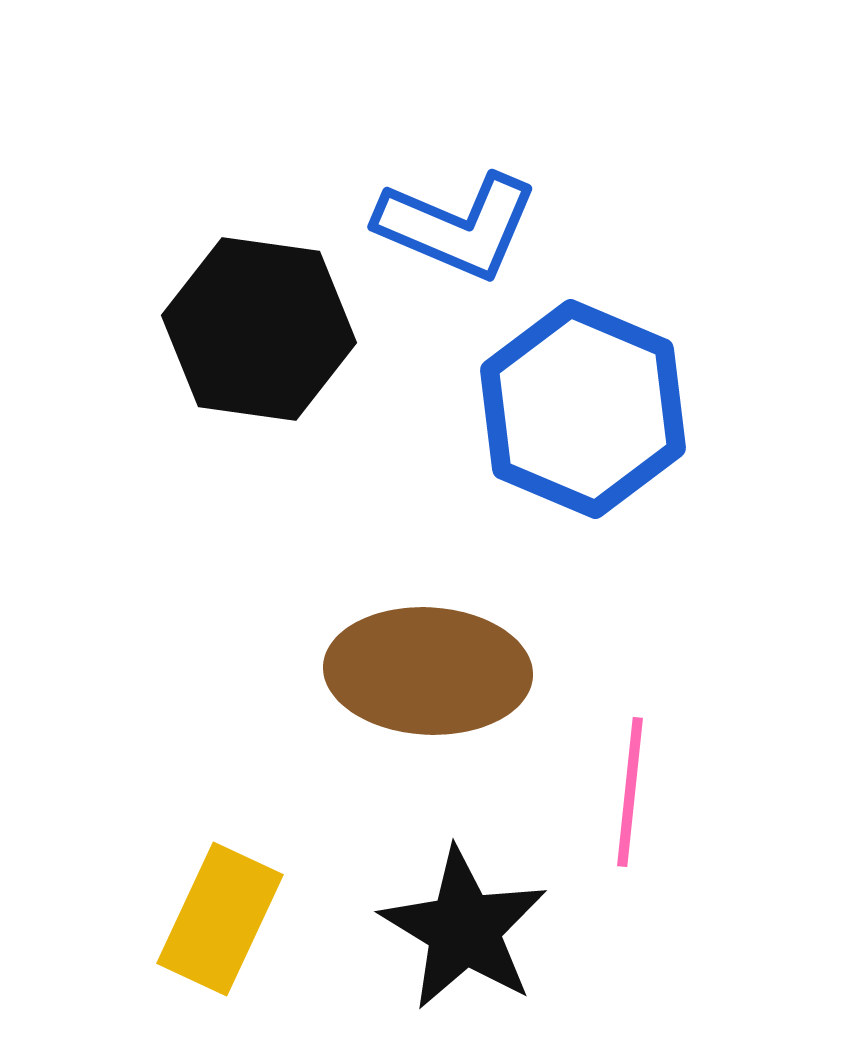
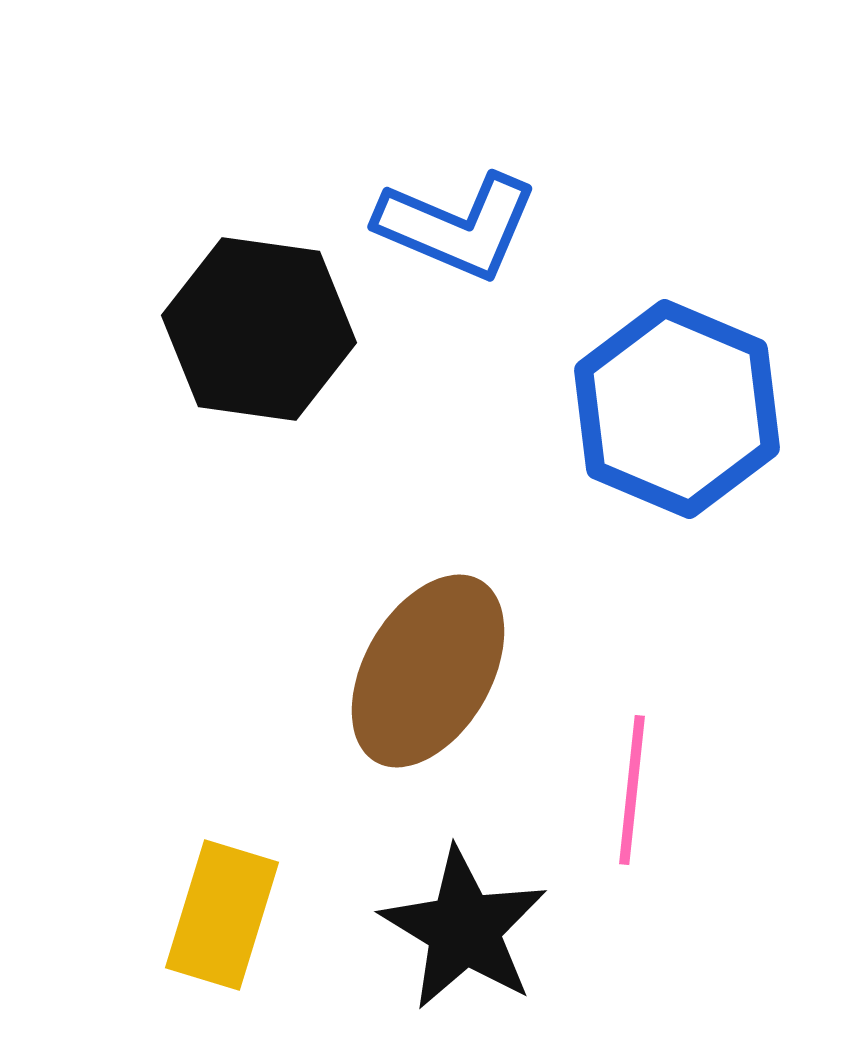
blue hexagon: moved 94 px right
brown ellipse: rotated 63 degrees counterclockwise
pink line: moved 2 px right, 2 px up
yellow rectangle: moved 2 px right, 4 px up; rotated 8 degrees counterclockwise
